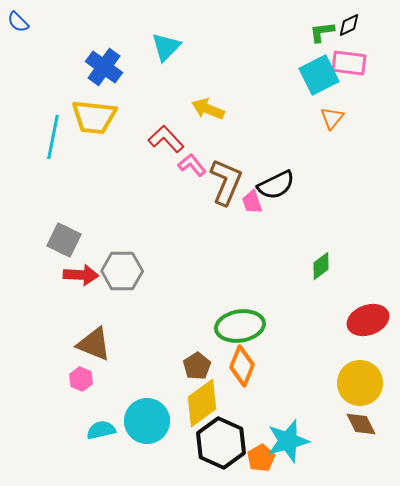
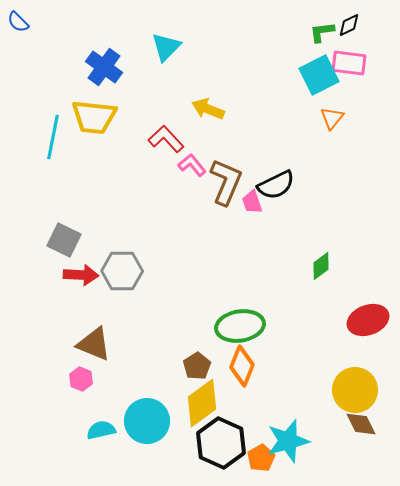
yellow circle: moved 5 px left, 7 px down
